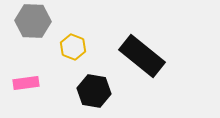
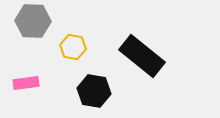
yellow hexagon: rotated 10 degrees counterclockwise
